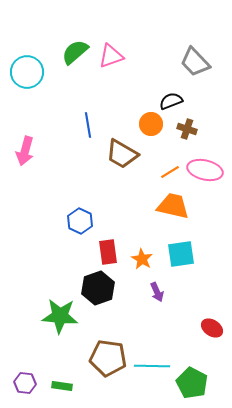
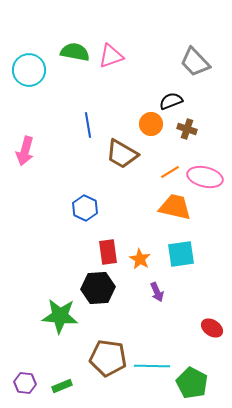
green semicircle: rotated 52 degrees clockwise
cyan circle: moved 2 px right, 2 px up
pink ellipse: moved 7 px down
orange trapezoid: moved 2 px right, 1 px down
blue hexagon: moved 5 px right, 13 px up
orange star: moved 2 px left
black hexagon: rotated 16 degrees clockwise
green rectangle: rotated 30 degrees counterclockwise
